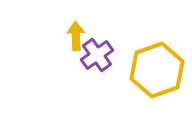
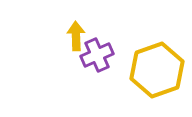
purple cross: rotated 12 degrees clockwise
